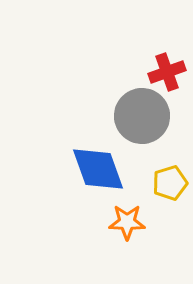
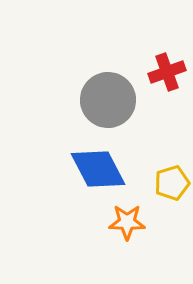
gray circle: moved 34 px left, 16 px up
blue diamond: rotated 8 degrees counterclockwise
yellow pentagon: moved 2 px right
